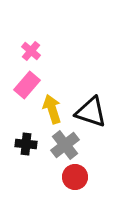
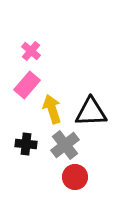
black triangle: rotated 20 degrees counterclockwise
